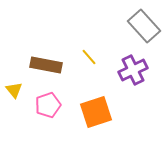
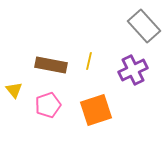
yellow line: moved 4 px down; rotated 54 degrees clockwise
brown rectangle: moved 5 px right
orange square: moved 2 px up
